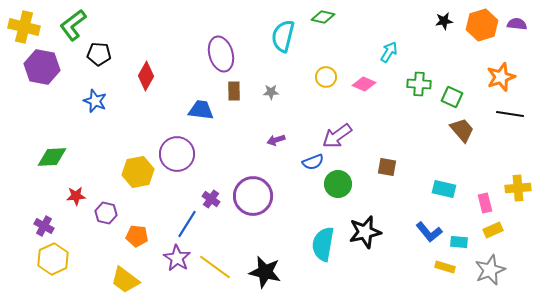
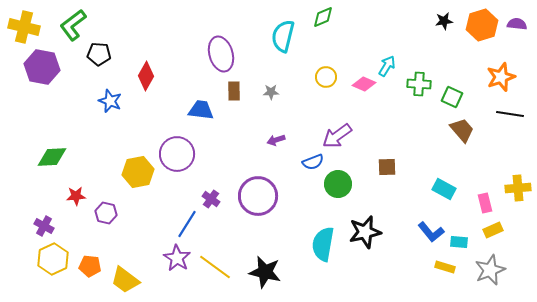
green diamond at (323, 17): rotated 35 degrees counterclockwise
cyan arrow at (389, 52): moved 2 px left, 14 px down
blue star at (95, 101): moved 15 px right
brown square at (387, 167): rotated 12 degrees counterclockwise
cyan rectangle at (444, 189): rotated 15 degrees clockwise
purple circle at (253, 196): moved 5 px right
blue L-shape at (429, 232): moved 2 px right
orange pentagon at (137, 236): moved 47 px left, 30 px down
